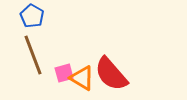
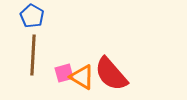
brown line: rotated 24 degrees clockwise
orange triangle: moved 1 px up
